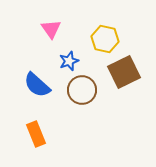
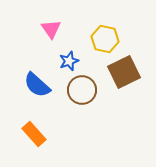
orange rectangle: moved 2 px left; rotated 20 degrees counterclockwise
